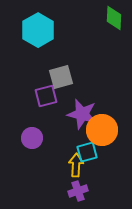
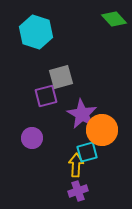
green diamond: moved 1 px down; rotated 45 degrees counterclockwise
cyan hexagon: moved 2 px left, 2 px down; rotated 12 degrees counterclockwise
purple star: rotated 16 degrees clockwise
